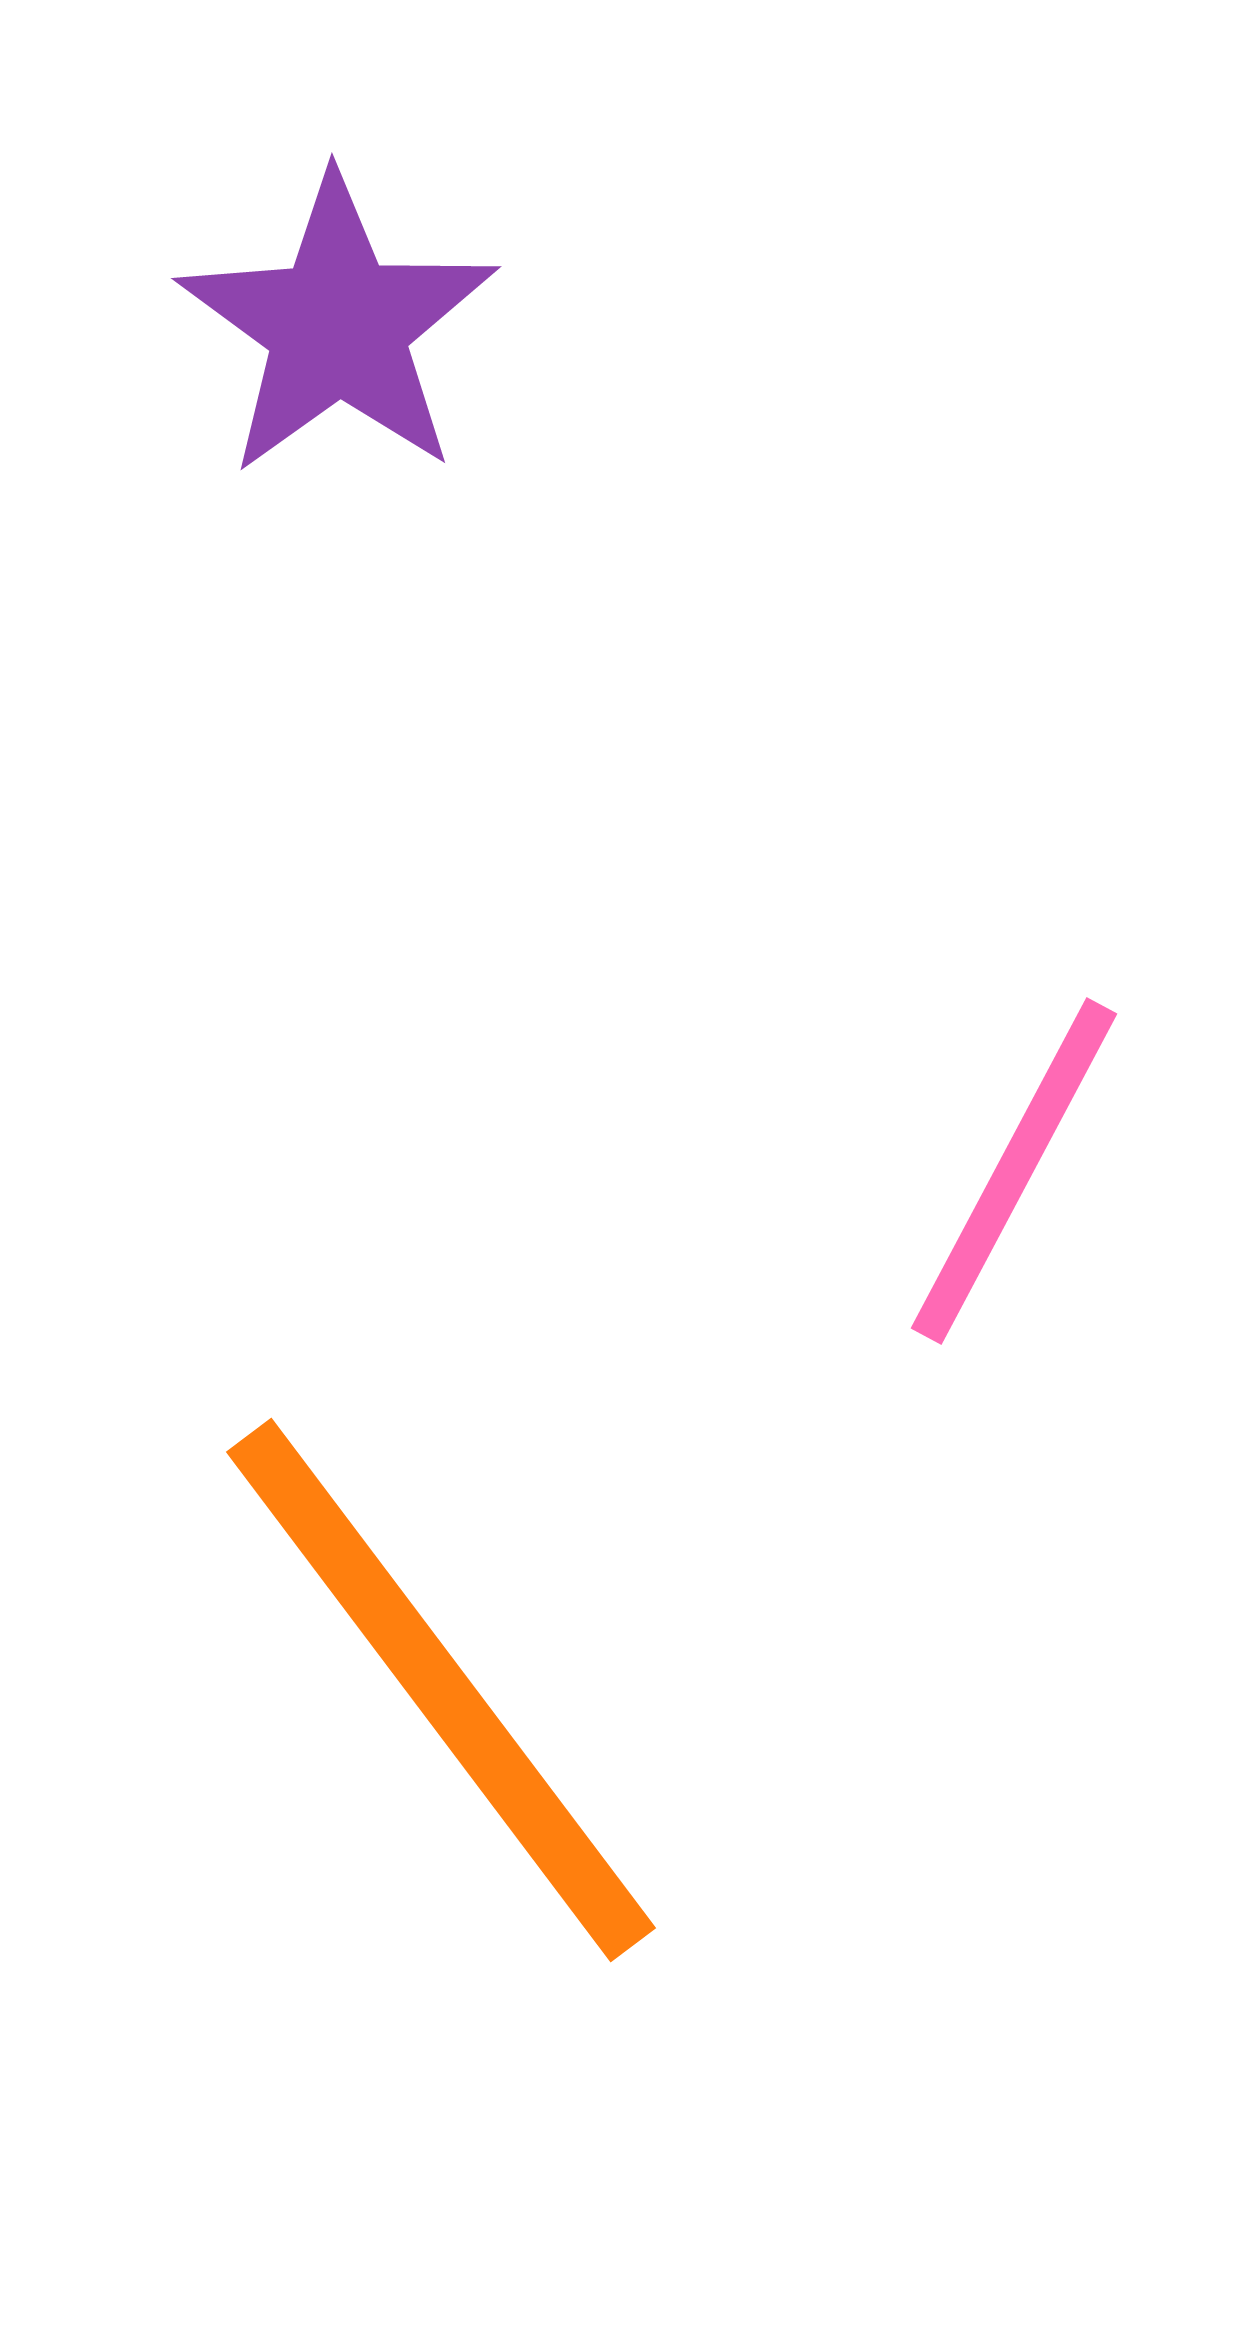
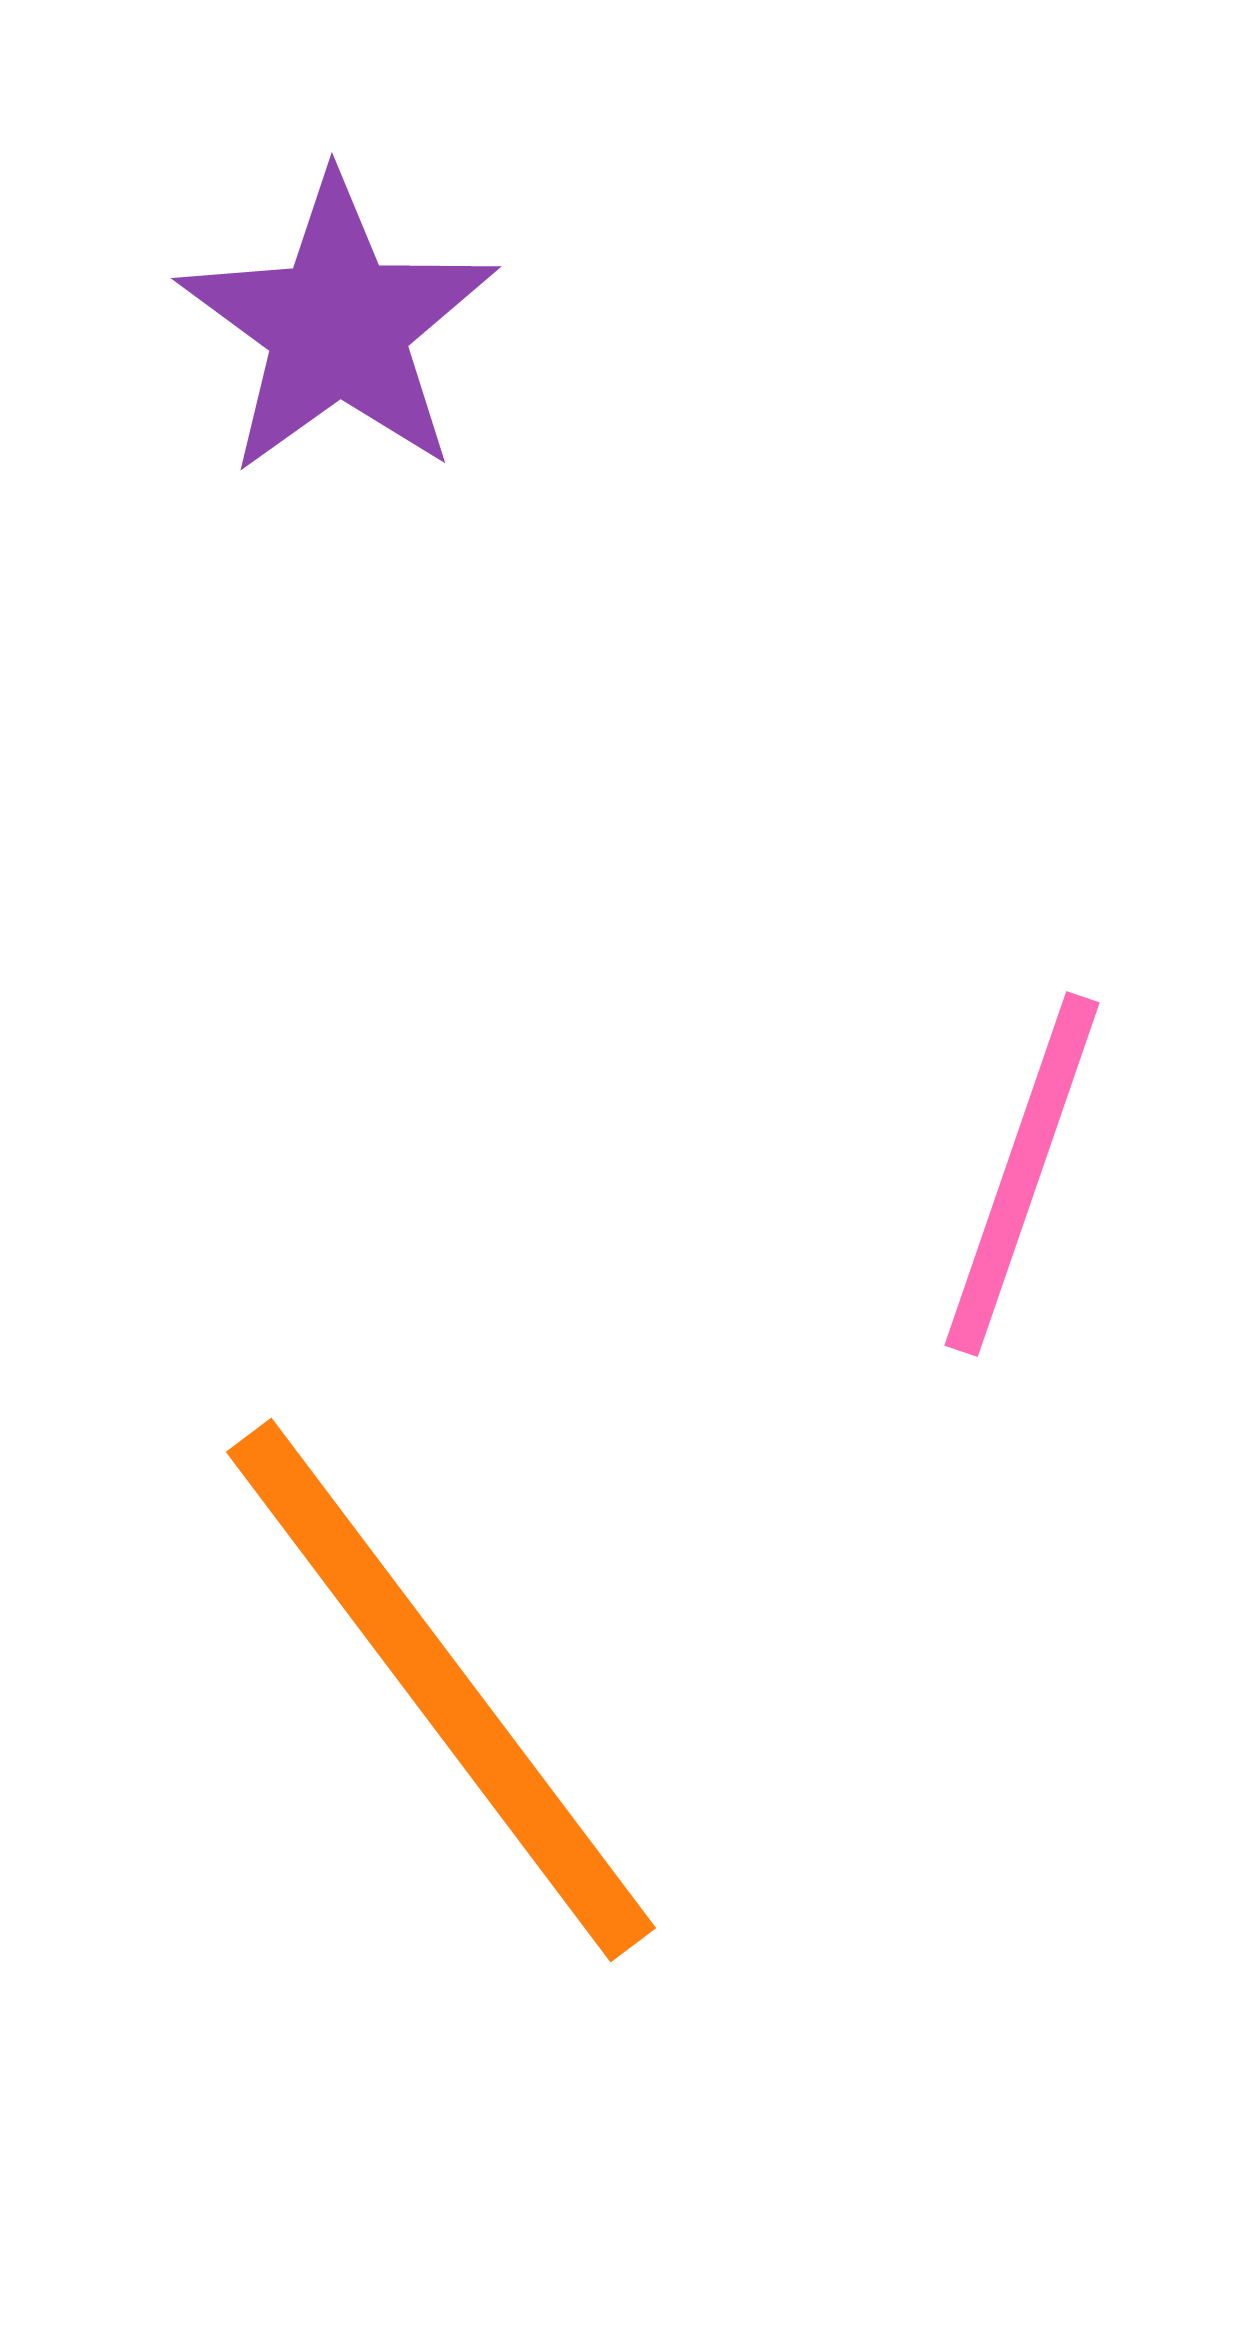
pink line: moved 8 px right, 3 px down; rotated 9 degrees counterclockwise
